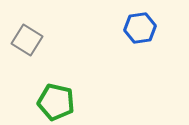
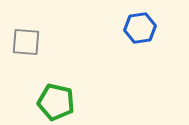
gray square: moved 1 px left, 2 px down; rotated 28 degrees counterclockwise
